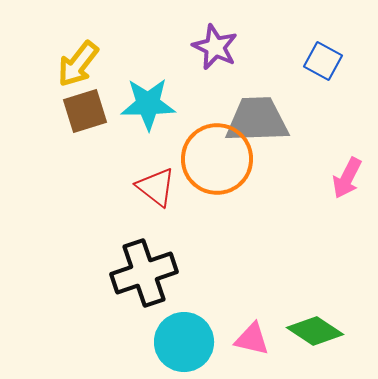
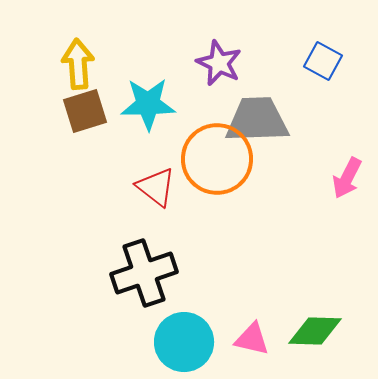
purple star: moved 4 px right, 16 px down
yellow arrow: rotated 138 degrees clockwise
green diamond: rotated 32 degrees counterclockwise
